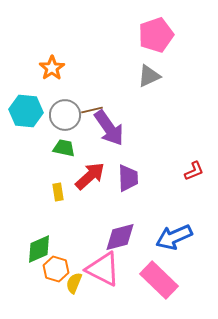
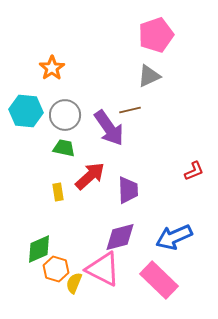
brown line: moved 38 px right
purple trapezoid: moved 12 px down
